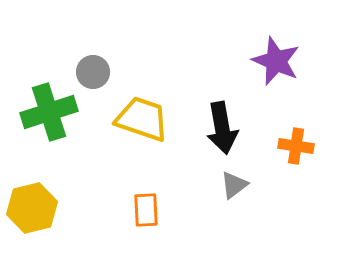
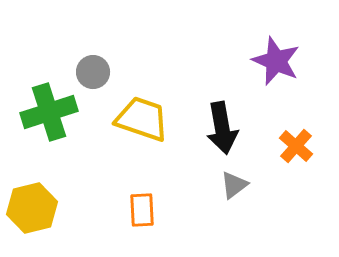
orange cross: rotated 32 degrees clockwise
orange rectangle: moved 4 px left
